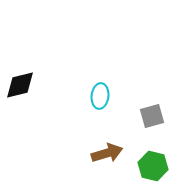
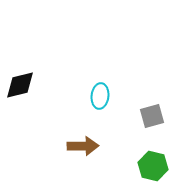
brown arrow: moved 24 px left, 7 px up; rotated 16 degrees clockwise
